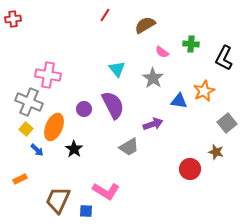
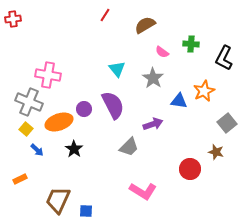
orange ellipse: moved 5 px right, 5 px up; rotated 48 degrees clockwise
gray trapezoid: rotated 15 degrees counterclockwise
pink L-shape: moved 37 px right
